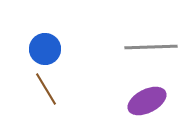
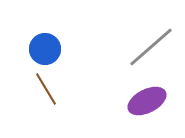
gray line: rotated 39 degrees counterclockwise
